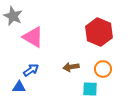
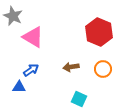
cyan square: moved 11 px left, 10 px down; rotated 21 degrees clockwise
